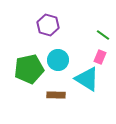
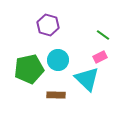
pink rectangle: rotated 40 degrees clockwise
cyan triangle: rotated 12 degrees clockwise
